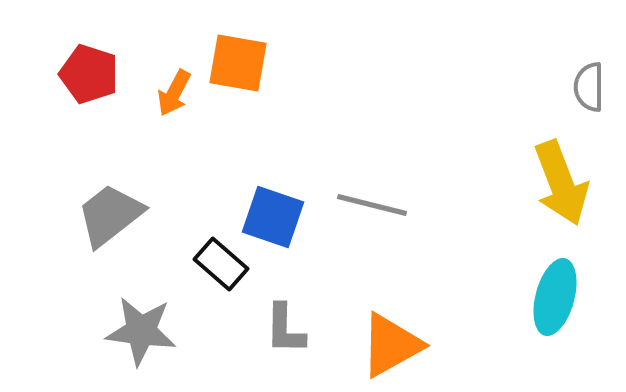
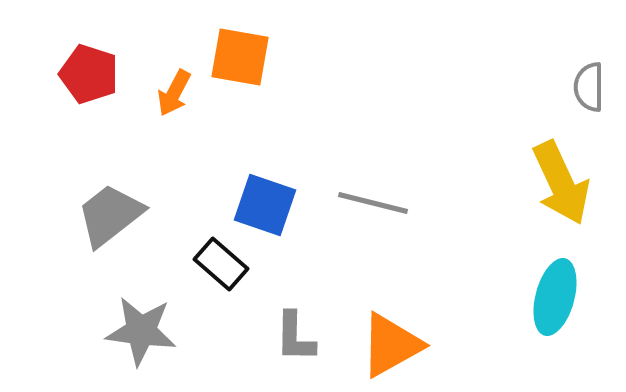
orange square: moved 2 px right, 6 px up
yellow arrow: rotated 4 degrees counterclockwise
gray line: moved 1 px right, 2 px up
blue square: moved 8 px left, 12 px up
gray L-shape: moved 10 px right, 8 px down
